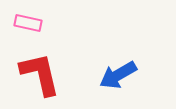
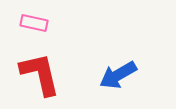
pink rectangle: moved 6 px right
